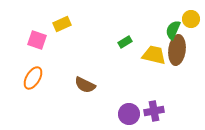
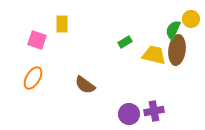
yellow rectangle: rotated 66 degrees counterclockwise
brown semicircle: rotated 10 degrees clockwise
